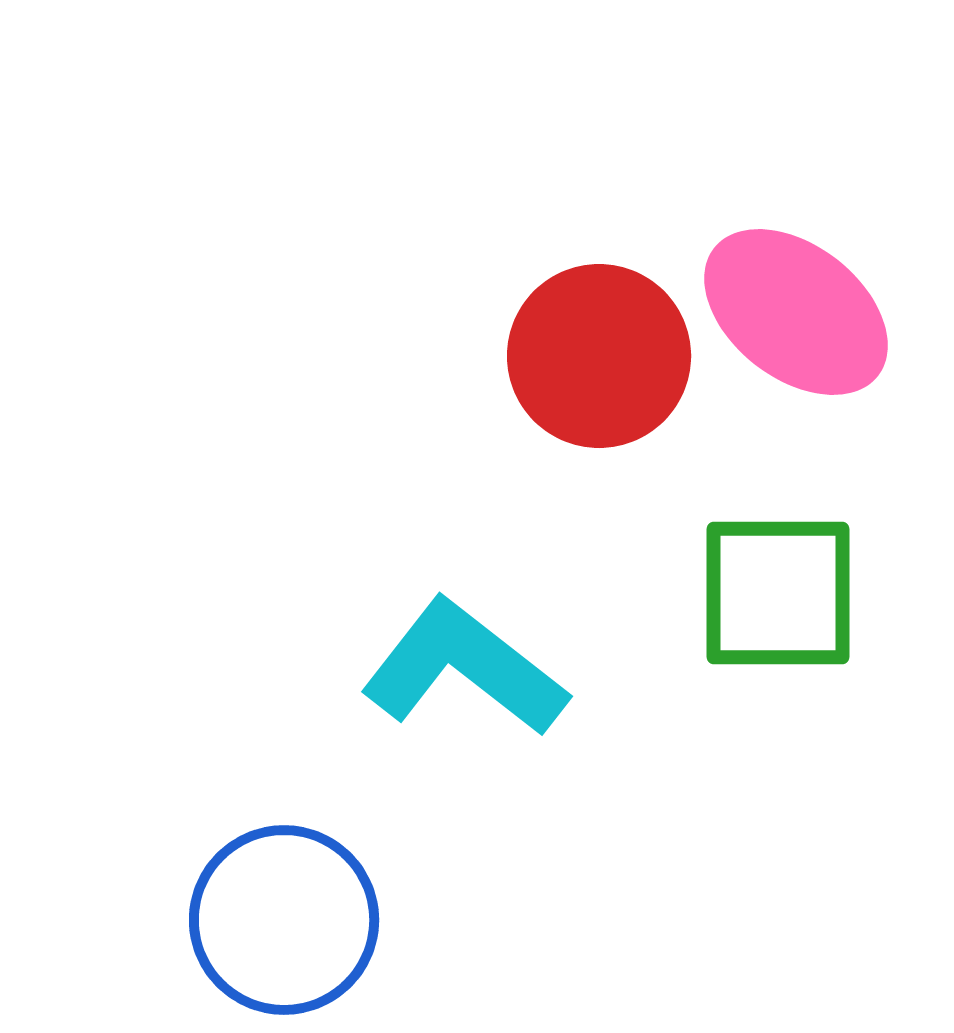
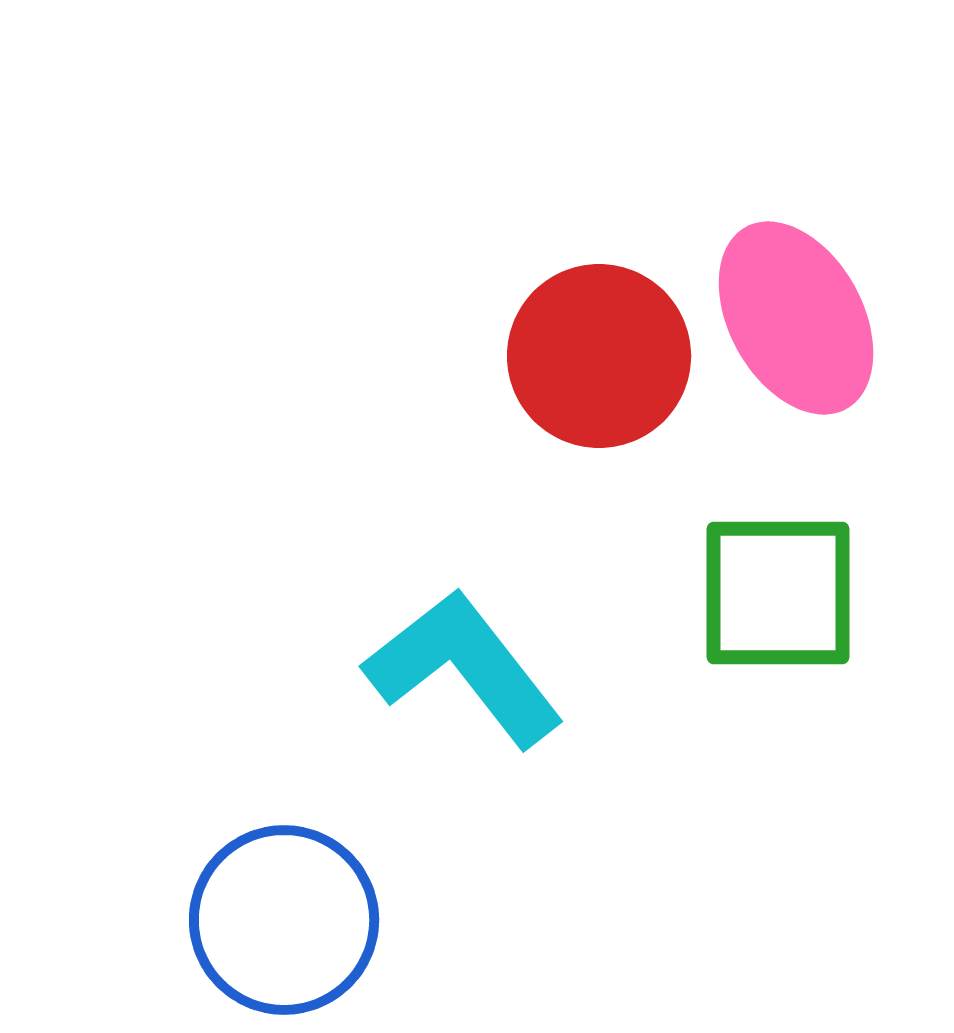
pink ellipse: moved 6 px down; rotated 23 degrees clockwise
cyan L-shape: rotated 14 degrees clockwise
